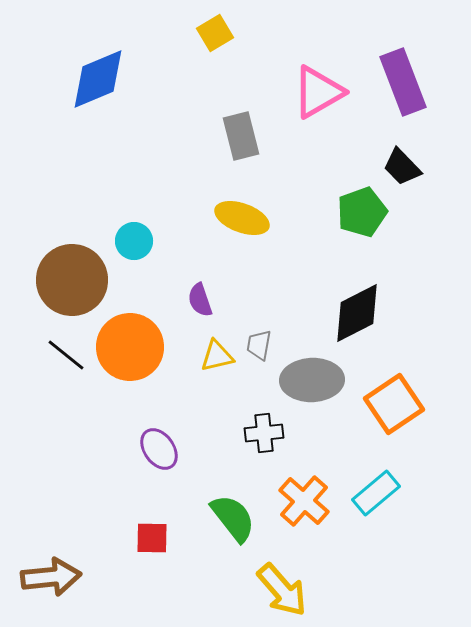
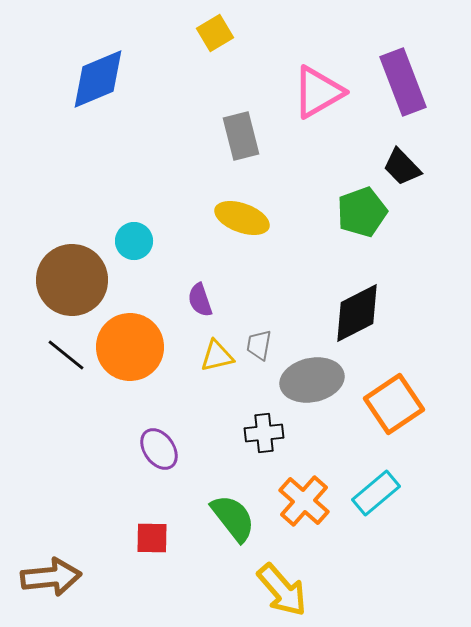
gray ellipse: rotated 10 degrees counterclockwise
